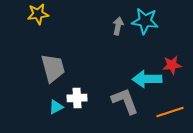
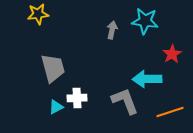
gray arrow: moved 6 px left, 4 px down
red star: moved 11 px up; rotated 24 degrees counterclockwise
